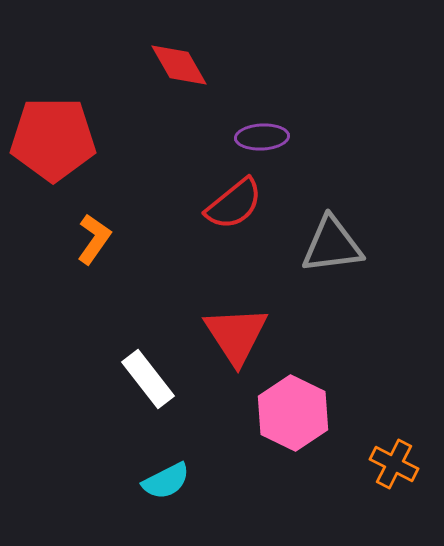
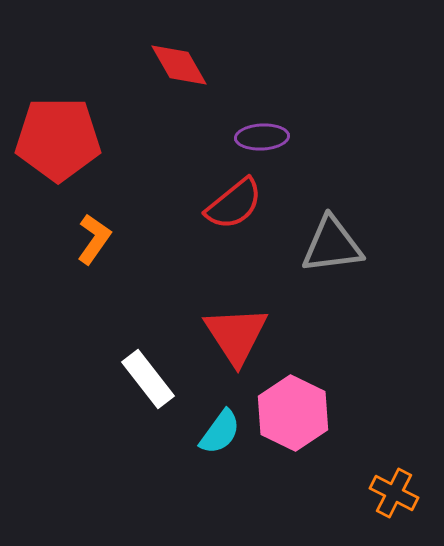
red pentagon: moved 5 px right
orange cross: moved 29 px down
cyan semicircle: moved 54 px right, 49 px up; rotated 27 degrees counterclockwise
